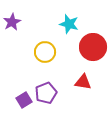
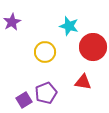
cyan star: moved 2 px down
